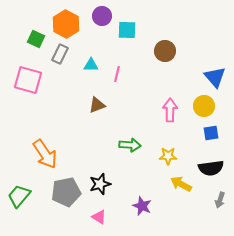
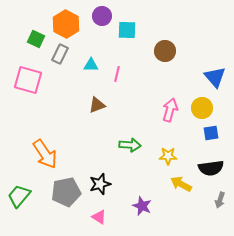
yellow circle: moved 2 px left, 2 px down
pink arrow: rotated 15 degrees clockwise
